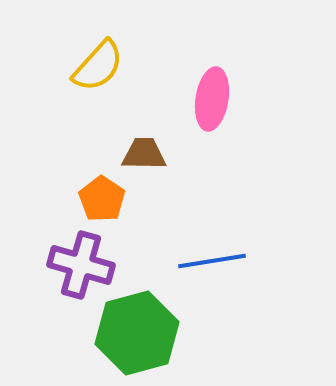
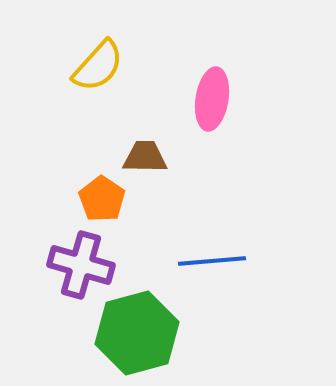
brown trapezoid: moved 1 px right, 3 px down
blue line: rotated 4 degrees clockwise
